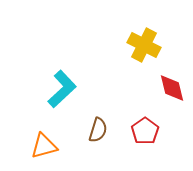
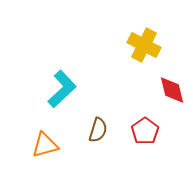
red diamond: moved 2 px down
orange triangle: moved 1 px right, 1 px up
